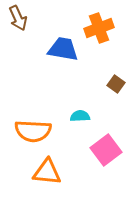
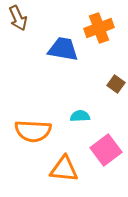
orange triangle: moved 17 px right, 3 px up
